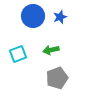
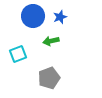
green arrow: moved 9 px up
gray pentagon: moved 8 px left
